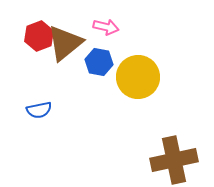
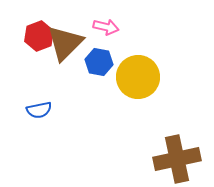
brown triangle: rotated 6 degrees counterclockwise
brown cross: moved 3 px right, 1 px up
